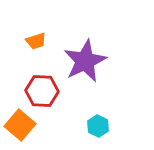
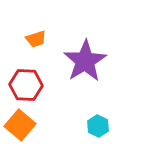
orange trapezoid: moved 2 px up
purple star: rotated 6 degrees counterclockwise
red hexagon: moved 16 px left, 6 px up
